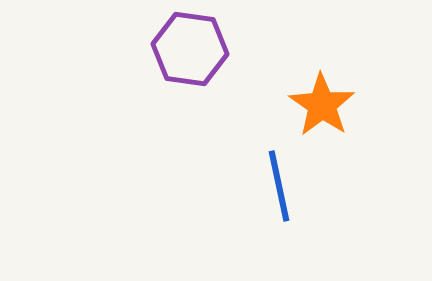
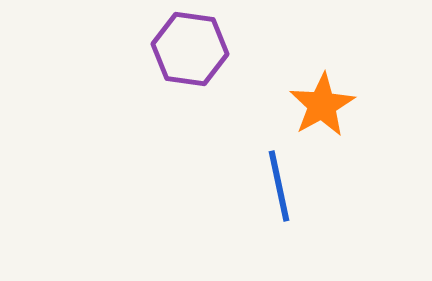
orange star: rotated 8 degrees clockwise
